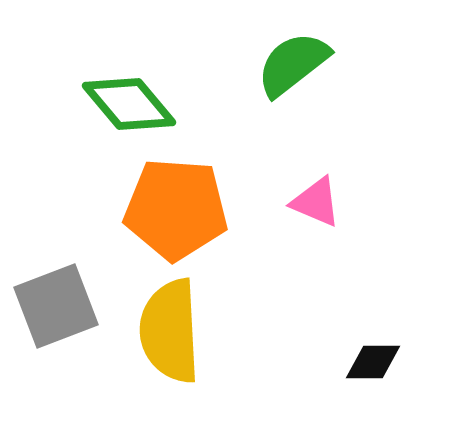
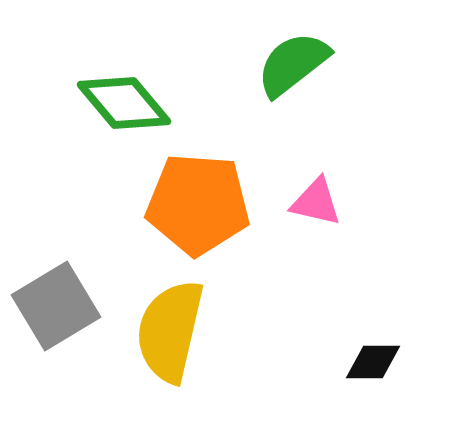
green diamond: moved 5 px left, 1 px up
pink triangle: rotated 10 degrees counterclockwise
orange pentagon: moved 22 px right, 5 px up
gray square: rotated 10 degrees counterclockwise
yellow semicircle: rotated 16 degrees clockwise
